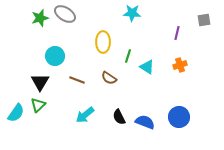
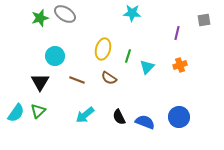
yellow ellipse: moved 7 px down; rotated 15 degrees clockwise
cyan triangle: rotated 42 degrees clockwise
green triangle: moved 6 px down
